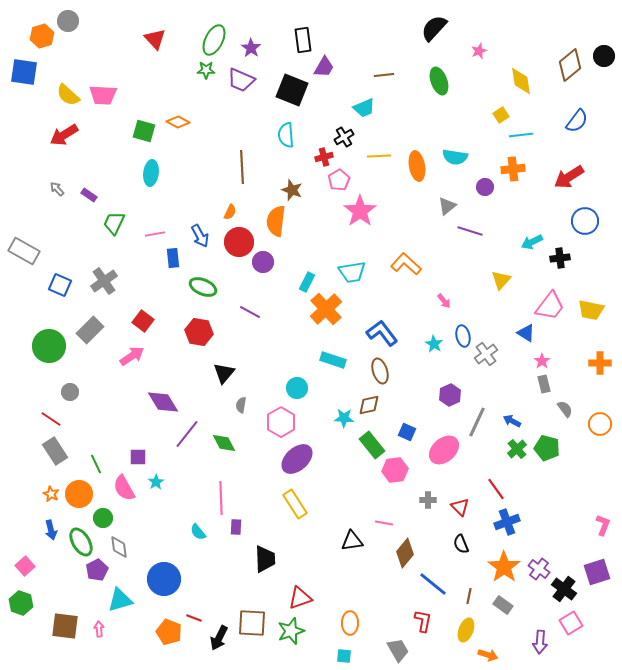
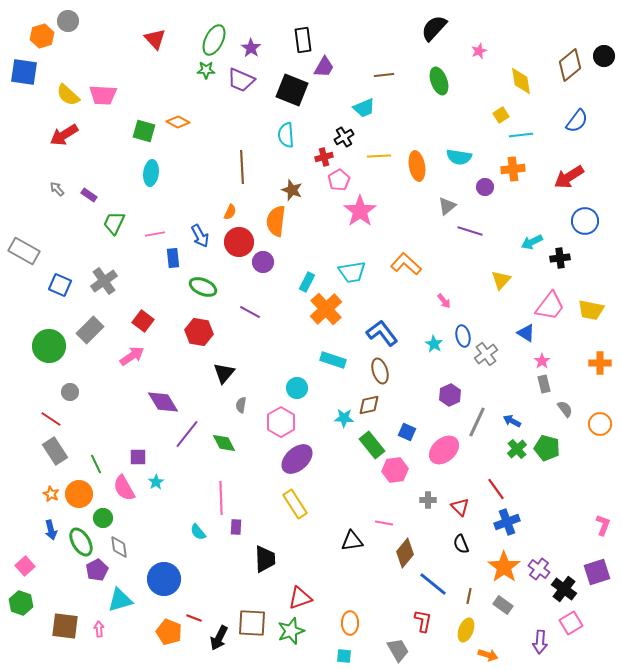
cyan semicircle at (455, 157): moved 4 px right
